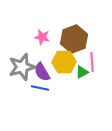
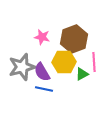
pink line: moved 2 px right
green triangle: moved 2 px down
blue line: moved 4 px right, 1 px down
